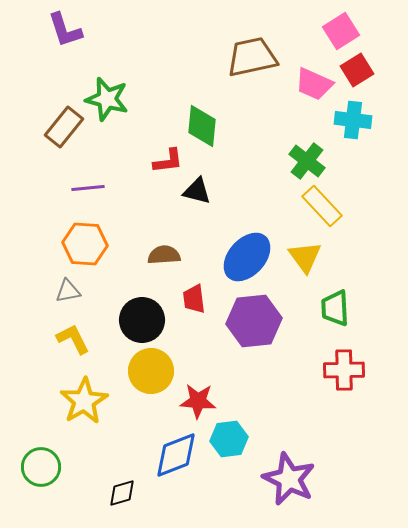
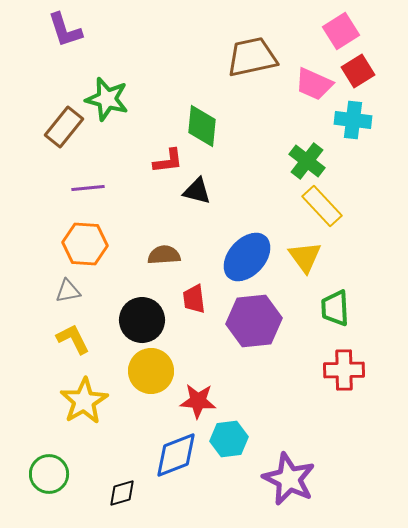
red square: moved 1 px right, 1 px down
green circle: moved 8 px right, 7 px down
